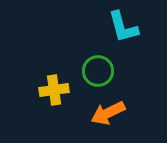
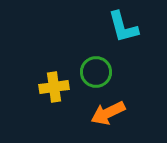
green circle: moved 2 px left, 1 px down
yellow cross: moved 3 px up
